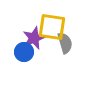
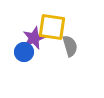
gray semicircle: moved 5 px right, 3 px down
